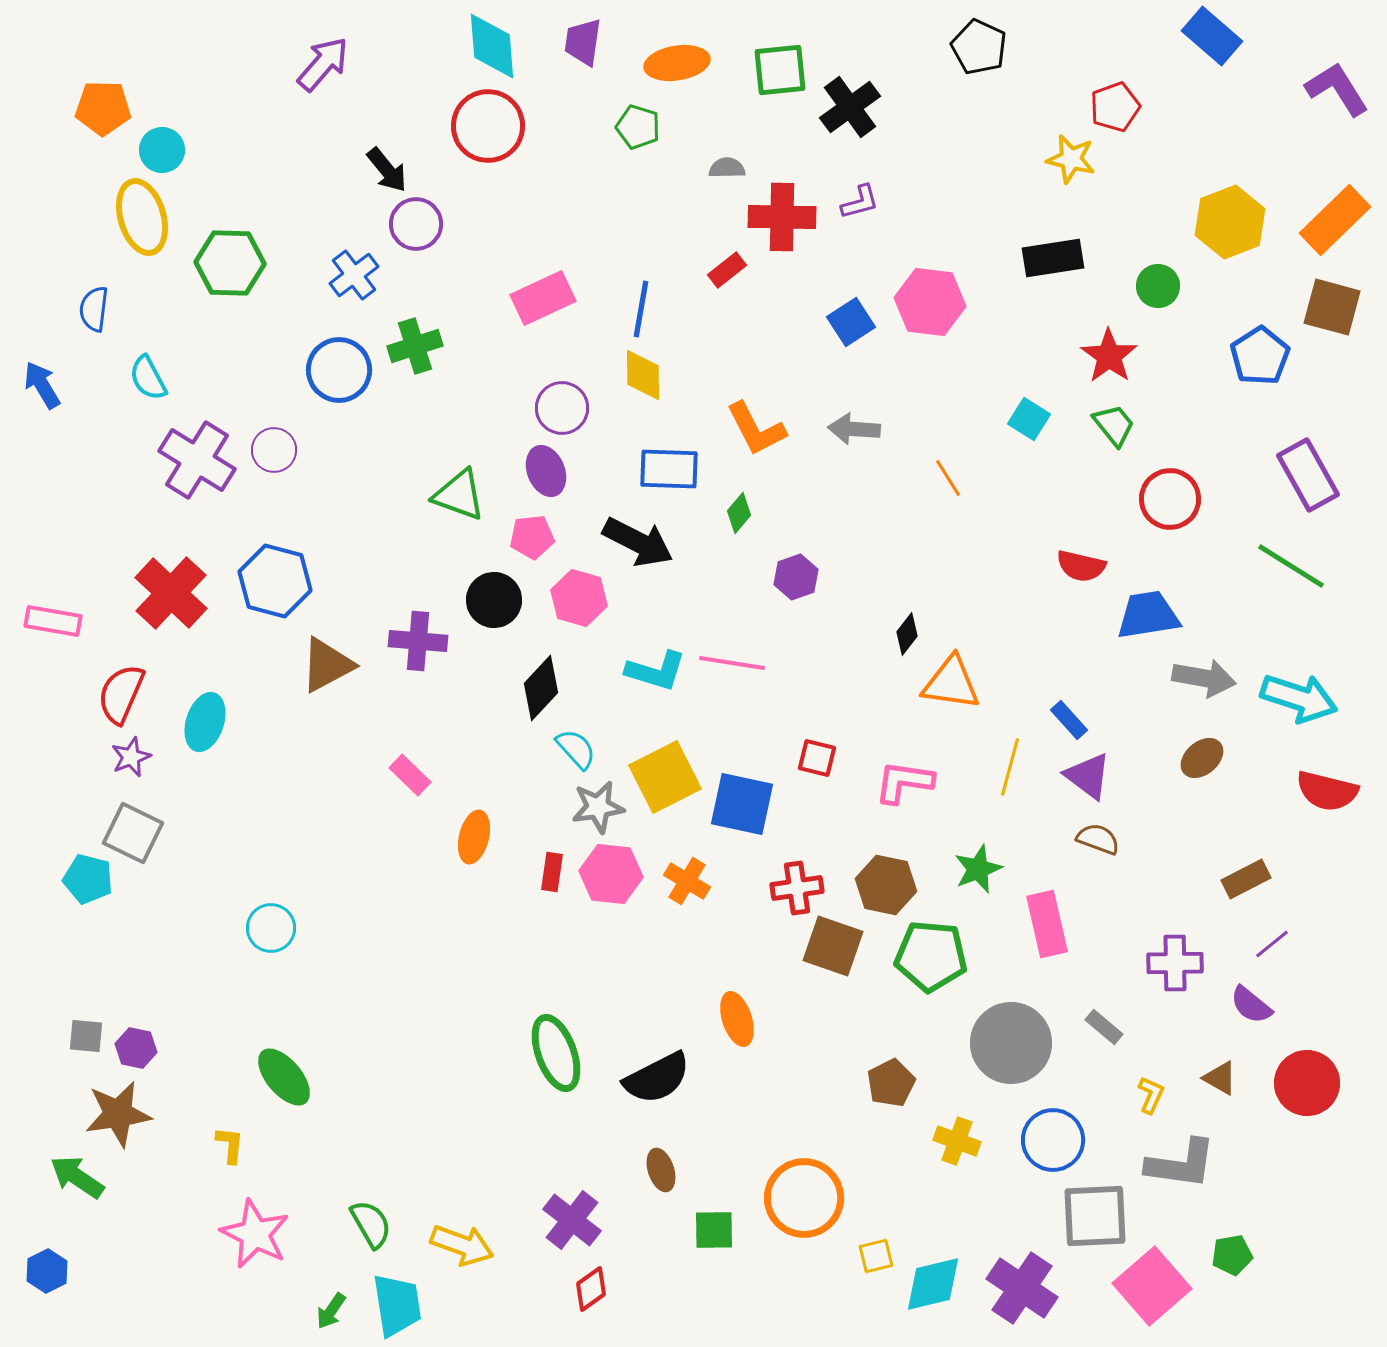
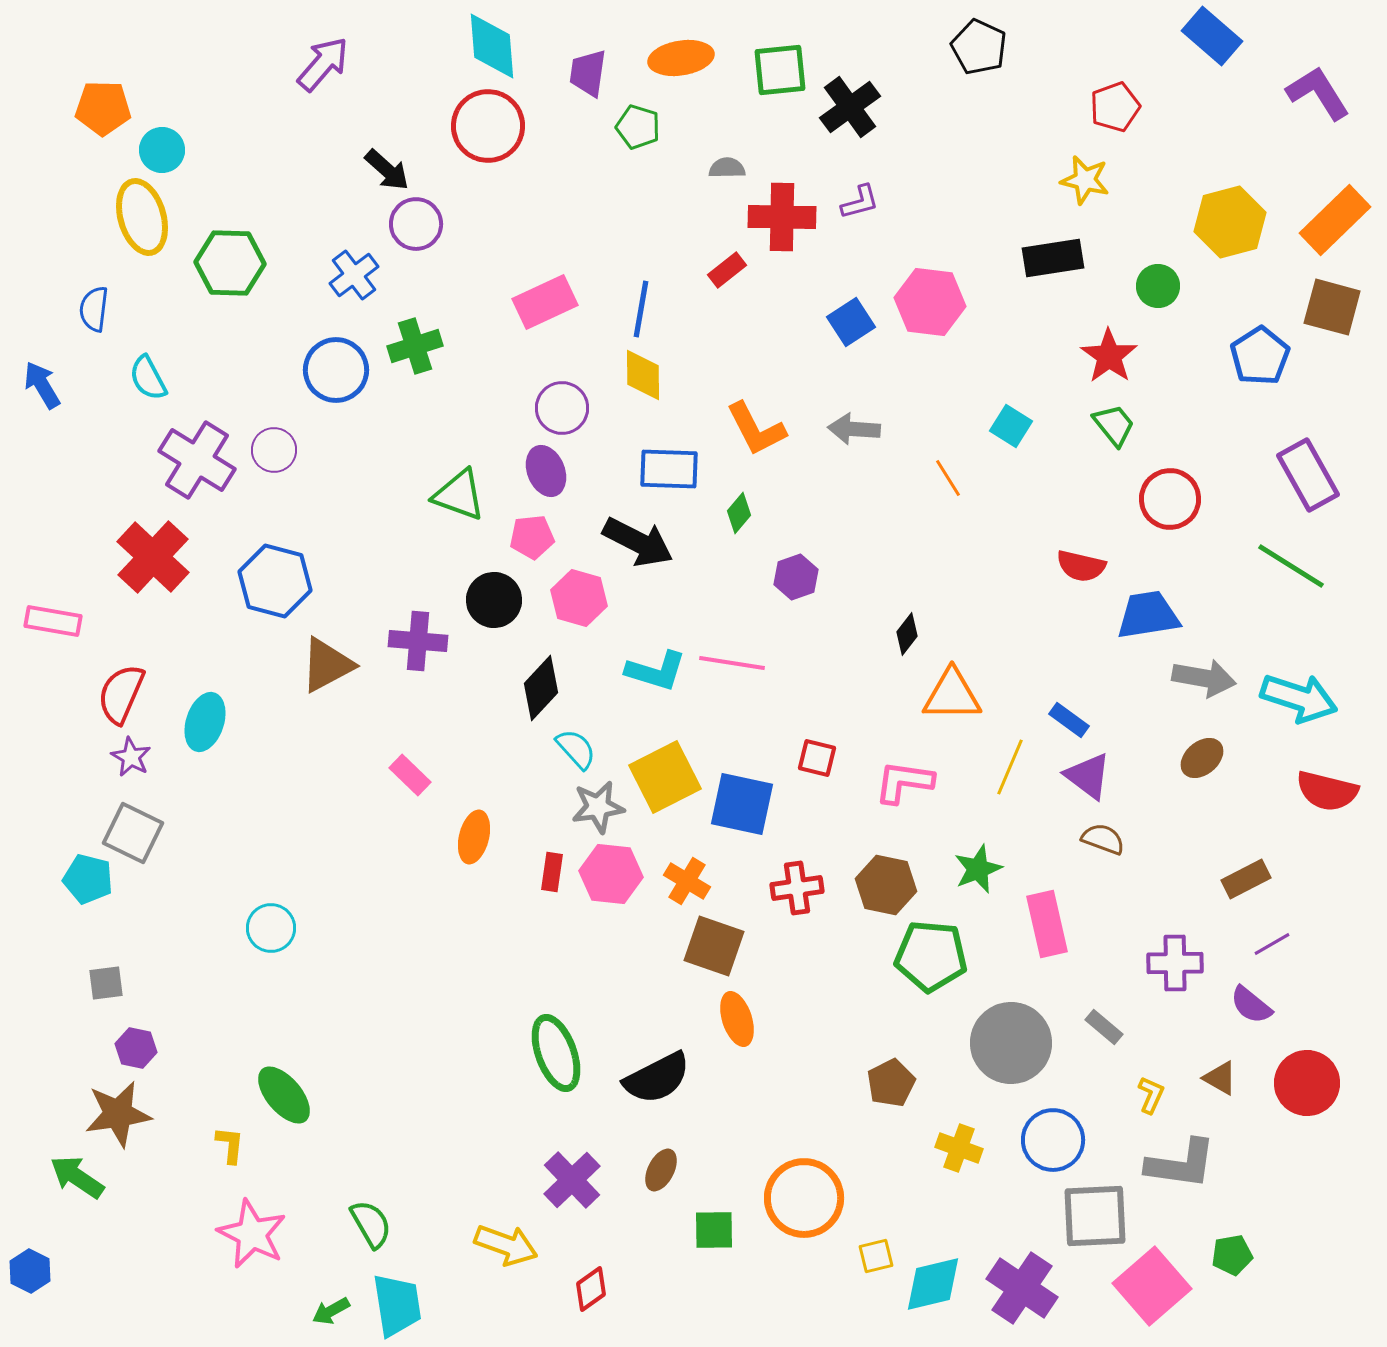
purple trapezoid at (583, 42): moved 5 px right, 31 px down
orange ellipse at (677, 63): moved 4 px right, 5 px up
purple L-shape at (1337, 89): moved 19 px left, 4 px down
yellow star at (1071, 159): moved 14 px right, 21 px down
black arrow at (387, 170): rotated 9 degrees counterclockwise
yellow hexagon at (1230, 222): rotated 6 degrees clockwise
pink rectangle at (543, 298): moved 2 px right, 4 px down
blue circle at (339, 370): moved 3 px left
cyan square at (1029, 419): moved 18 px left, 7 px down
red cross at (171, 593): moved 18 px left, 36 px up
orange triangle at (951, 683): moved 1 px right, 12 px down; rotated 8 degrees counterclockwise
blue rectangle at (1069, 720): rotated 12 degrees counterclockwise
purple star at (131, 757): rotated 21 degrees counterclockwise
yellow line at (1010, 767): rotated 8 degrees clockwise
brown semicircle at (1098, 839): moved 5 px right
purple line at (1272, 944): rotated 9 degrees clockwise
brown square at (833, 946): moved 119 px left
gray square at (86, 1036): moved 20 px right, 53 px up; rotated 12 degrees counterclockwise
green ellipse at (284, 1077): moved 18 px down
yellow cross at (957, 1141): moved 2 px right, 7 px down
brown ellipse at (661, 1170): rotated 45 degrees clockwise
purple cross at (572, 1220): moved 40 px up; rotated 8 degrees clockwise
pink star at (255, 1234): moved 3 px left
yellow arrow at (462, 1245): moved 44 px right
blue hexagon at (47, 1271): moved 17 px left; rotated 6 degrees counterclockwise
green arrow at (331, 1311): rotated 27 degrees clockwise
